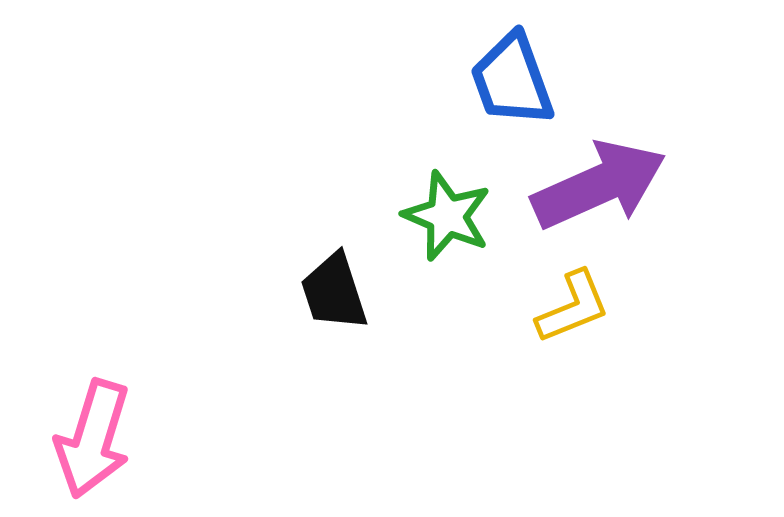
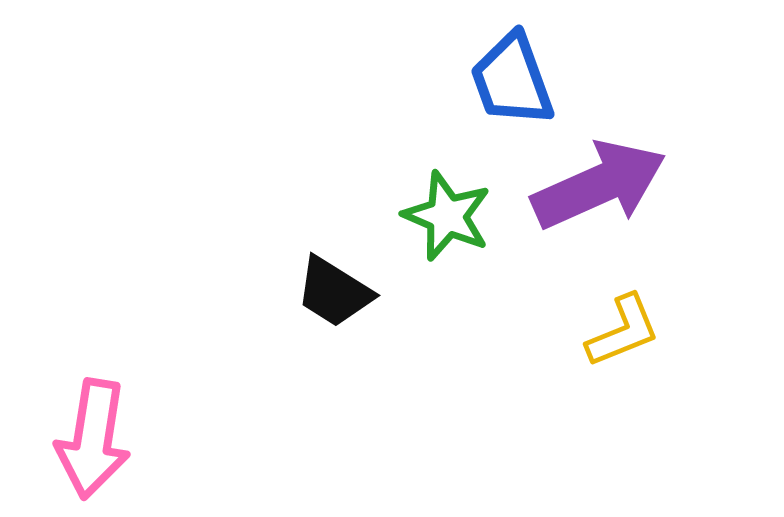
black trapezoid: rotated 40 degrees counterclockwise
yellow L-shape: moved 50 px right, 24 px down
pink arrow: rotated 8 degrees counterclockwise
